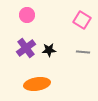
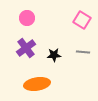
pink circle: moved 3 px down
black star: moved 5 px right, 5 px down
